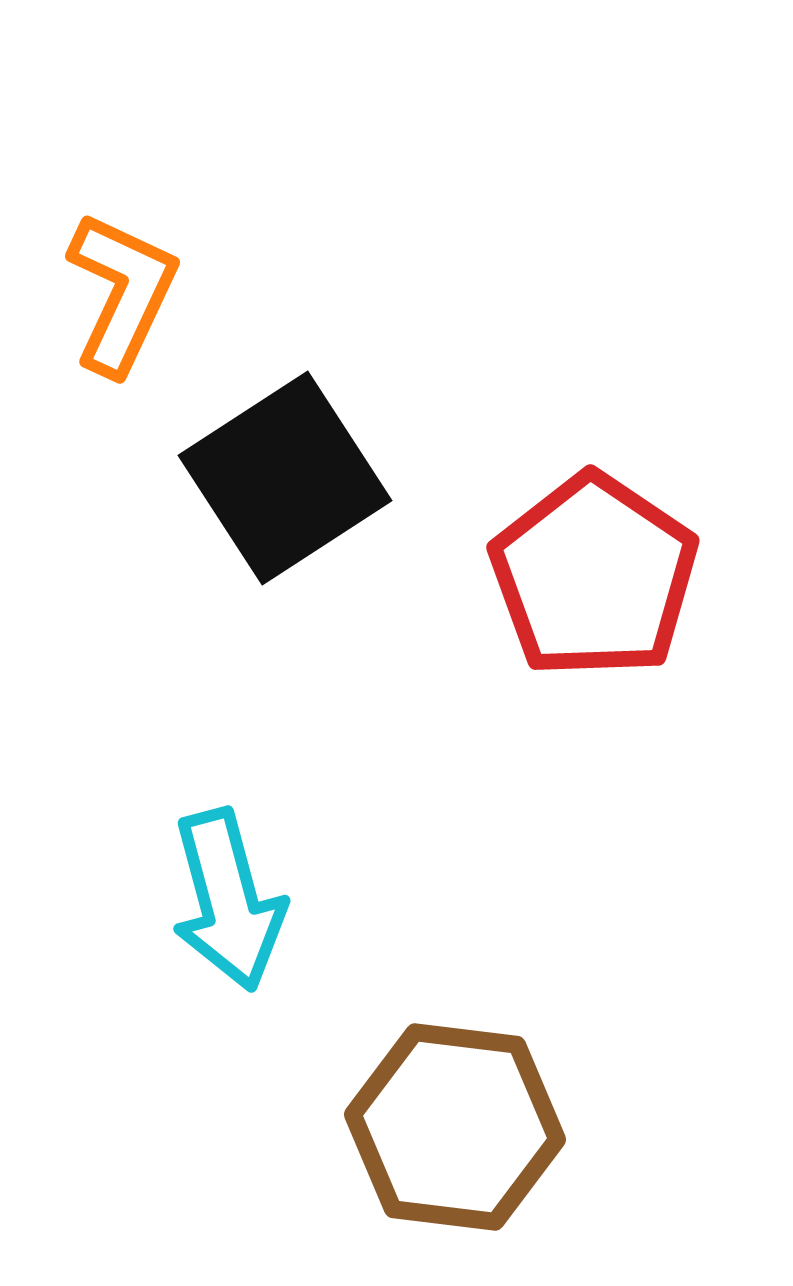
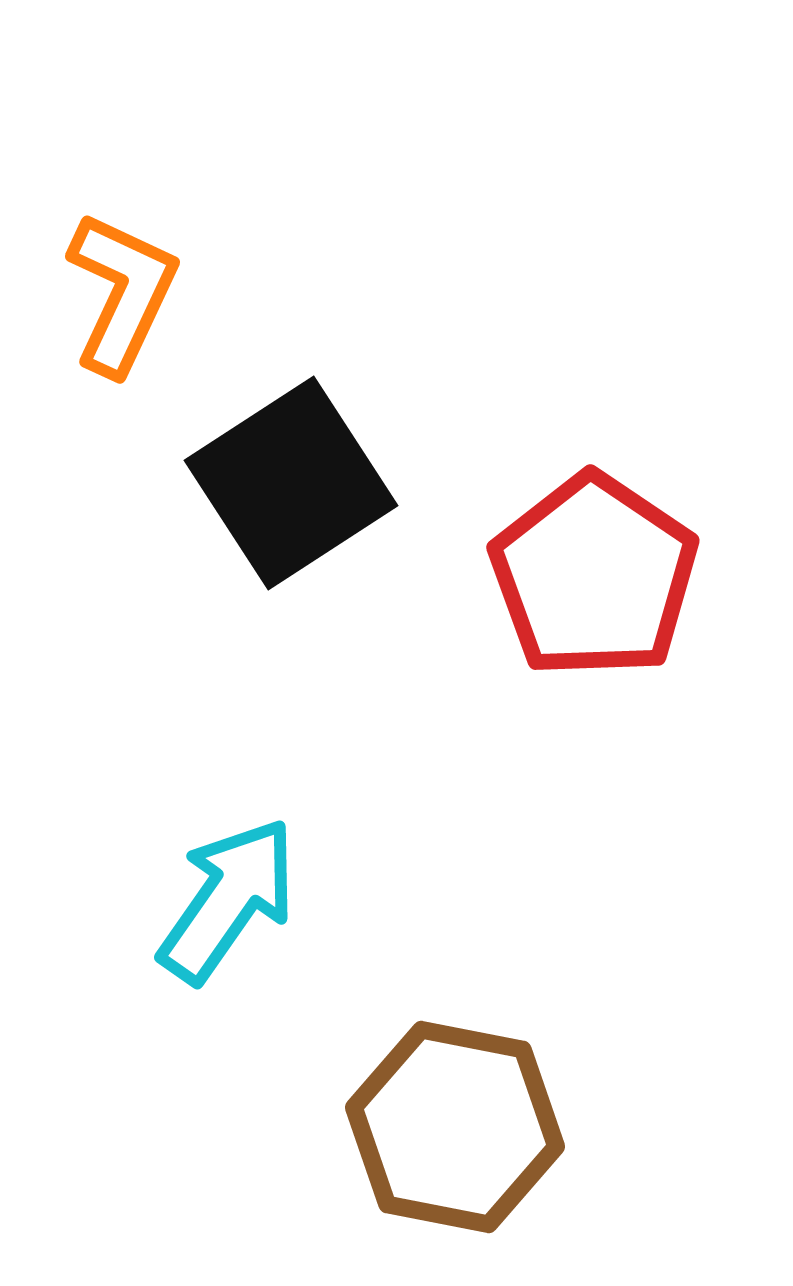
black square: moved 6 px right, 5 px down
cyan arrow: rotated 130 degrees counterclockwise
brown hexagon: rotated 4 degrees clockwise
